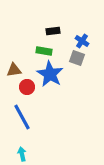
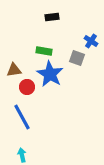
black rectangle: moved 1 px left, 14 px up
blue cross: moved 9 px right
cyan arrow: moved 1 px down
